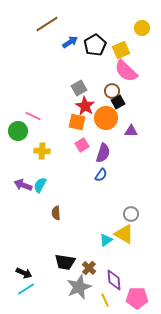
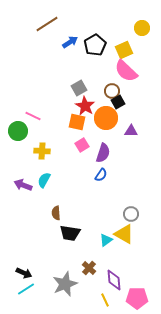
yellow square: moved 3 px right
cyan semicircle: moved 4 px right, 5 px up
black trapezoid: moved 5 px right, 29 px up
gray star: moved 14 px left, 3 px up
